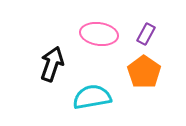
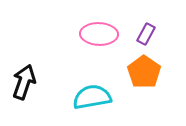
pink ellipse: rotated 6 degrees counterclockwise
black arrow: moved 28 px left, 18 px down
